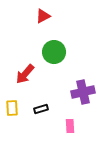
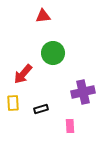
red triangle: rotated 21 degrees clockwise
green circle: moved 1 px left, 1 px down
red arrow: moved 2 px left
yellow rectangle: moved 1 px right, 5 px up
